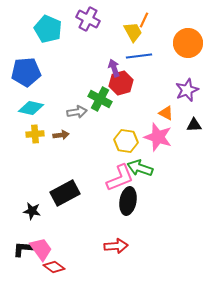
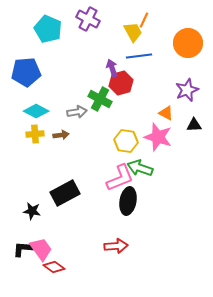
purple arrow: moved 2 px left
cyan diamond: moved 5 px right, 3 px down; rotated 15 degrees clockwise
